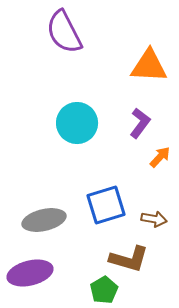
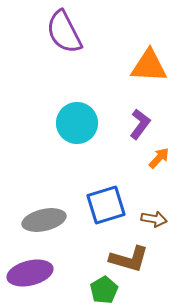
purple L-shape: moved 1 px down
orange arrow: moved 1 px left, 1 px down
